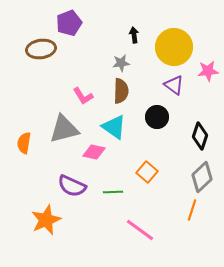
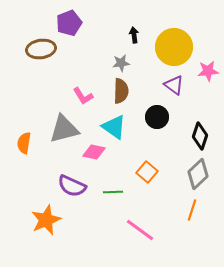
gray diamond: moved 4 px left, 3 px up
